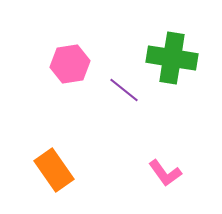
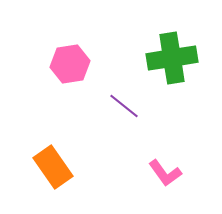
green cross: rotated 18 degrees counterclockwise
purple line: moved 16 px down
orange rectangle: moved 1 px left, 3 px up
